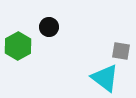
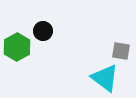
black circle: moved 6 px left, 4 px down
green hexagon: moved 1 px left, 1 px down
